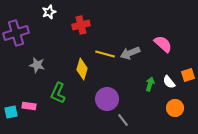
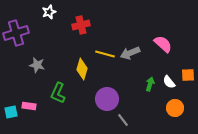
orange square: rotated 16 degrees clockwise
